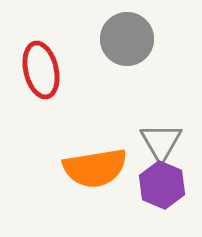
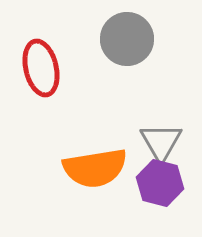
red ellipse: moved 2 px up
purple hexagon: moved 2 px left, 2 px up; rotated 9 degrees counterclockwise
